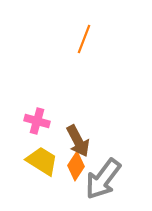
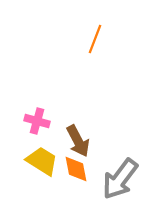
orange line: moved 11 px right
orange diamond: moved 3 px down; rotated 44 degrees counterclockwise
gray arrow: moved 17 px right
